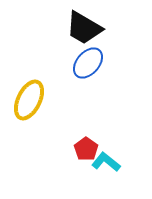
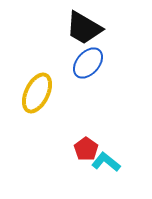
yellow ellipse: moved 8 px right, 7 px up
